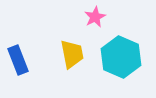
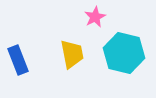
cyan hexagon: moved 3 px right, 4 px up; rotated 9 degrees counterclockwise
